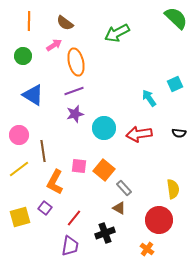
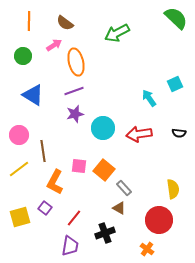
cyan circle: moved 1 px left
